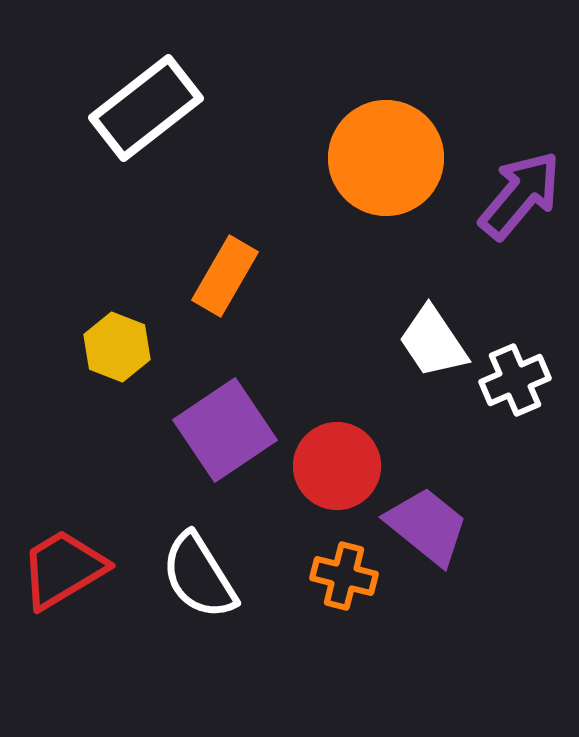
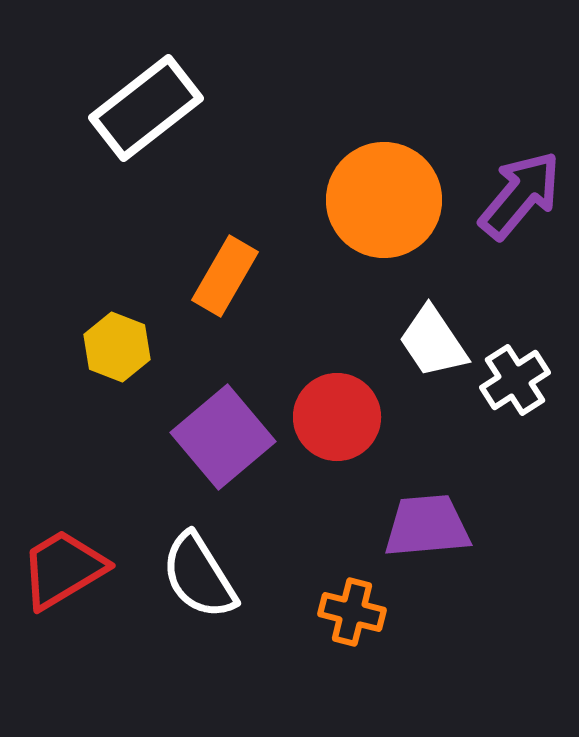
orange circle: moved 2 px left, 42 px down
white cross: rotated 10 degrees counterclockwise
purple square: moved 2 px left, 7 px down; rotated 6 degrees counterclockwise
red circle: moved 49 px up
purple trapezoid: rotated 44 degrees counterclockwise
orange cross: moved 8 px right, 36 px down
